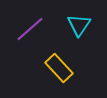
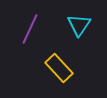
purple line: rotated 24 degrees counterclockwise
